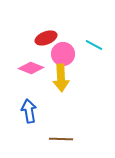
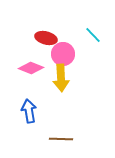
red ellipse: rotated 35 degrees clockwise
cyan line: moved 1 px left, 10 px up; rotated 18 degrees clockwise
